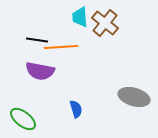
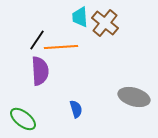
black line: rotated 65 degrees counterclockwise
purple semicircle: rotated 104 degrees counterclockwise
